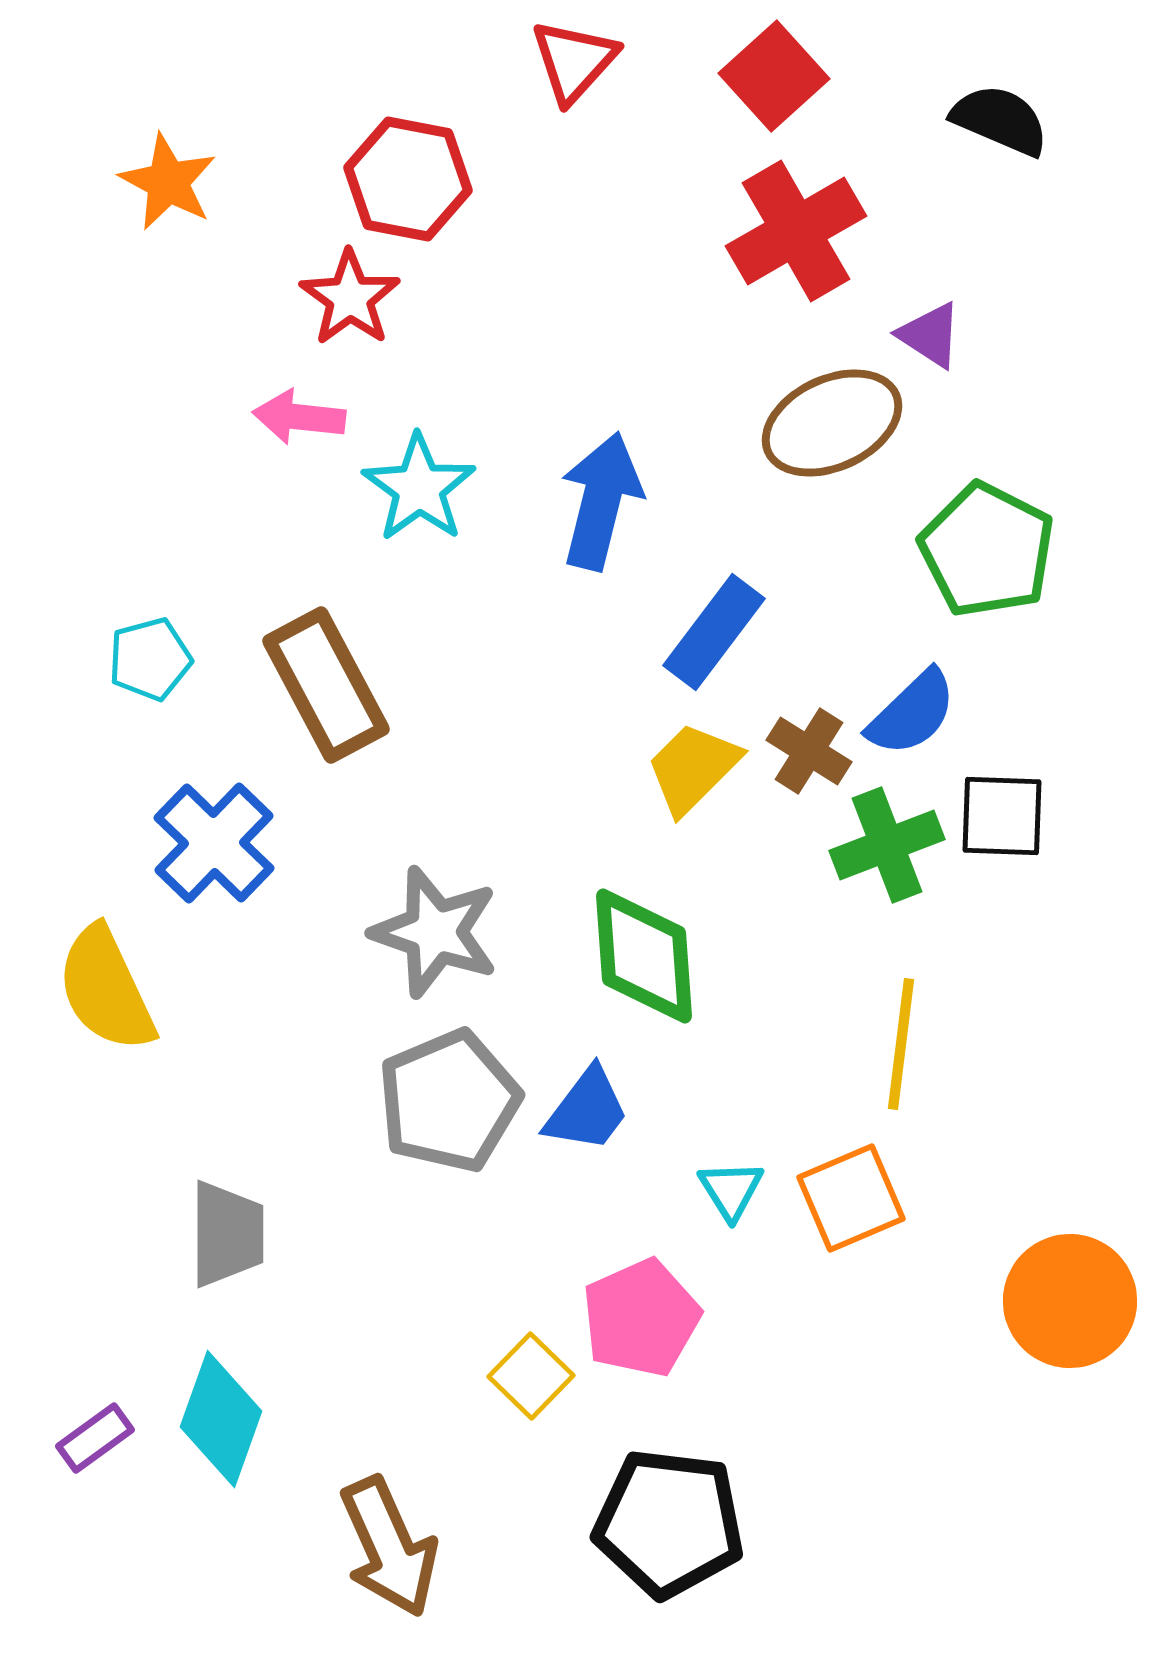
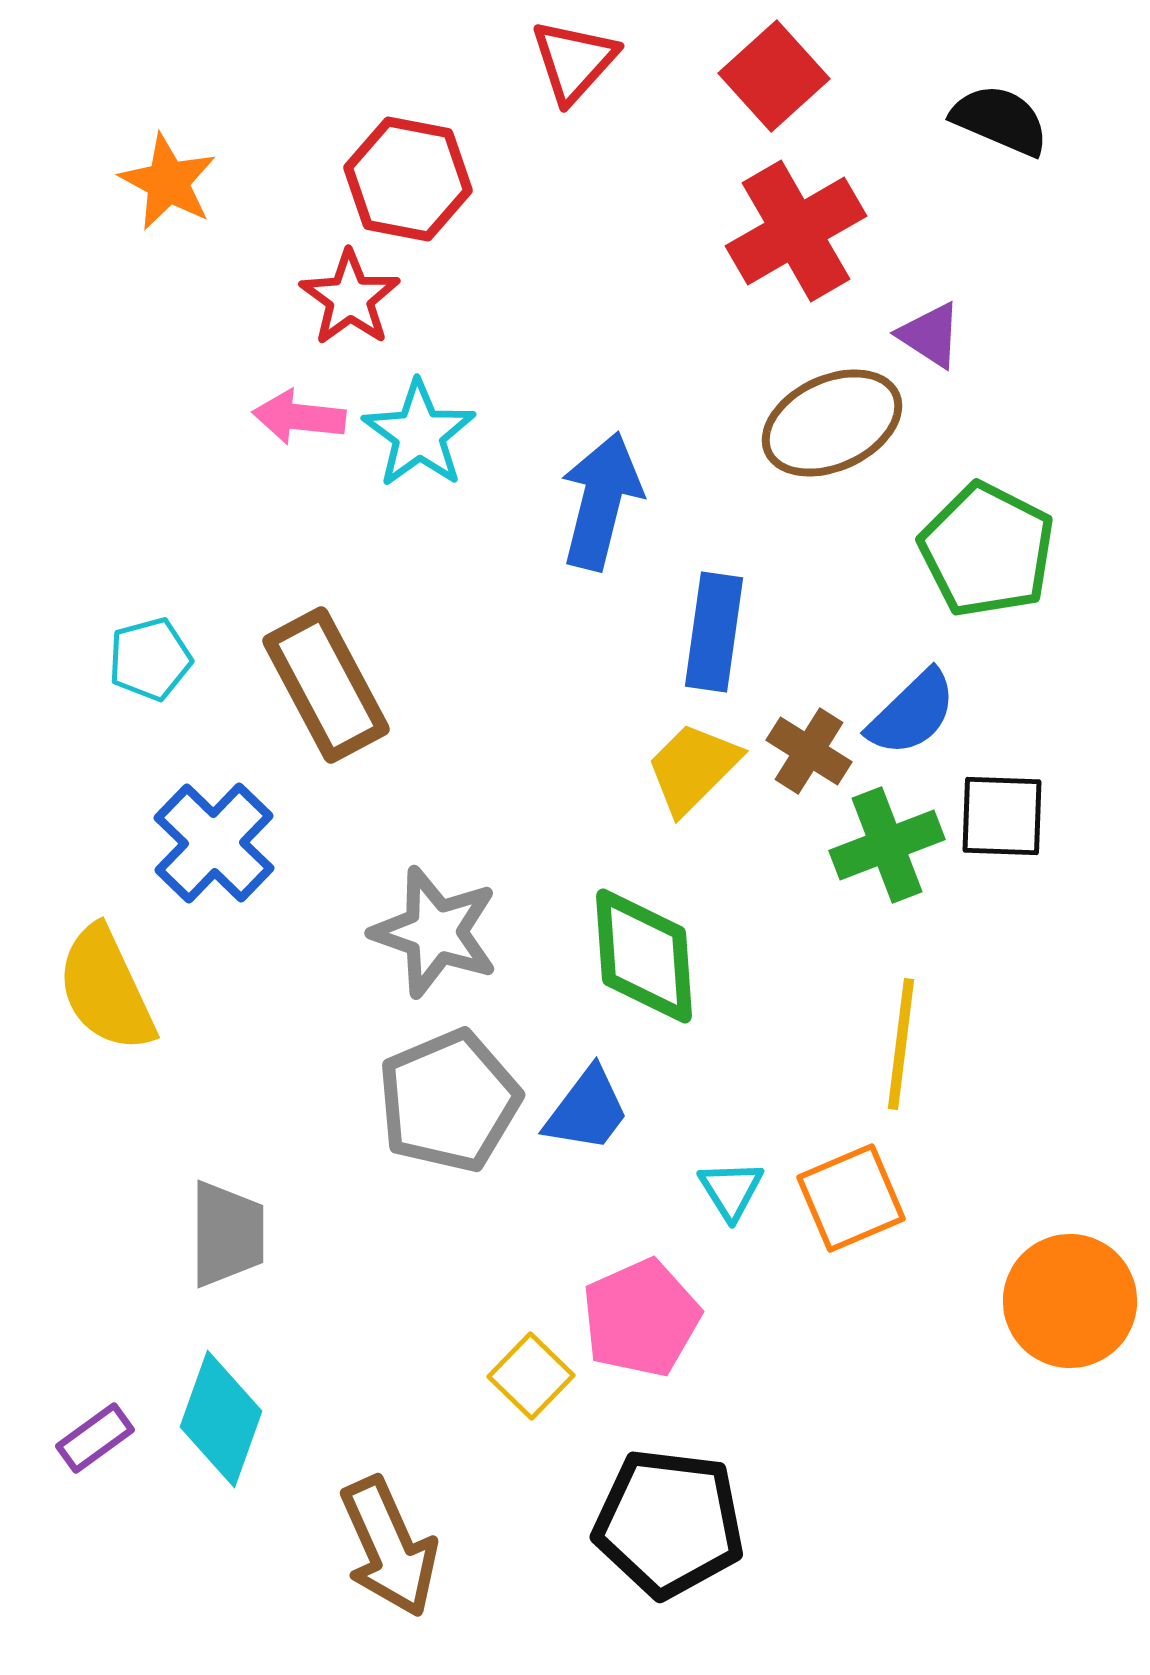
cyan star: moved 54 px up
blue rectangle: rotated 29 degrees counterclockwise
